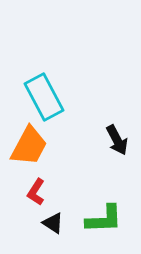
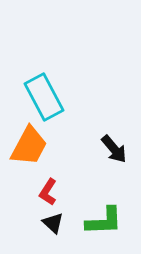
black arrow: moved 3 px left, 9 px down; rotated 12 degrees counterclockwise
red L-shape: moved 12 px right
green L-shape: moved 2 px down
black triangle: rotated 10 degrees clockwise
